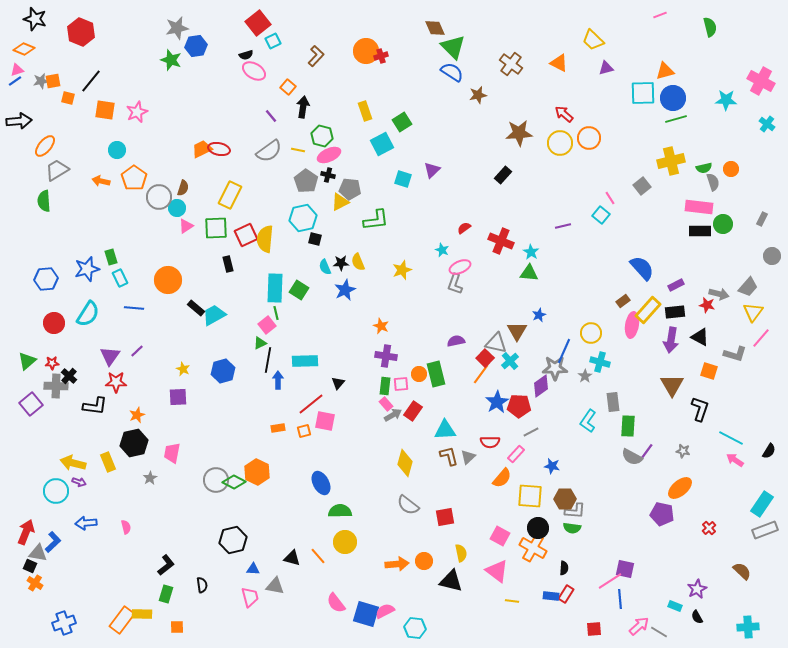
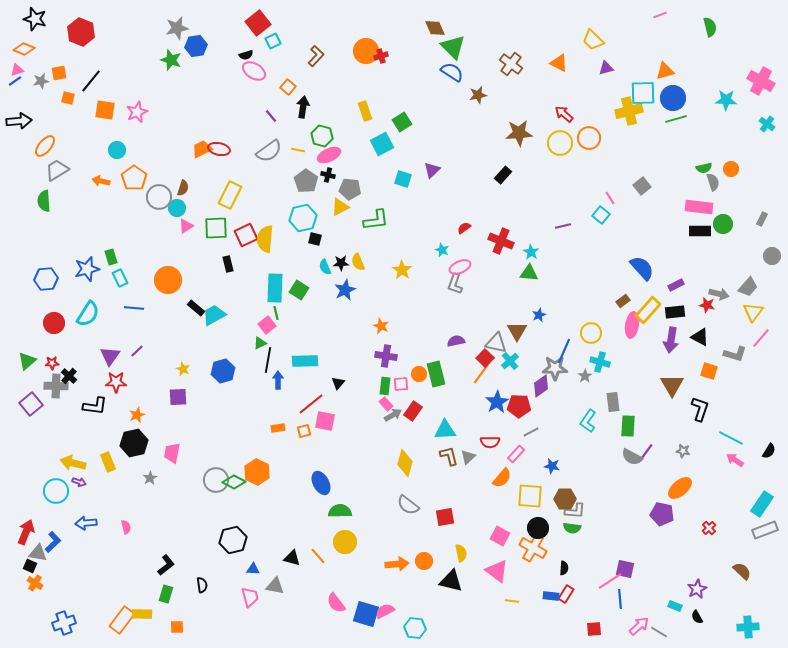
orange square at (53, 81): moved 6 px right, 8 px up
yellow cross at (671, 161): moved 42 px left, 50 px up
yellow triangle at (340, 202): moved 5 px down
yellow star at (402, 270): rotated 18 degrees counterclockwise
